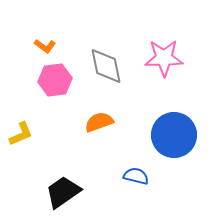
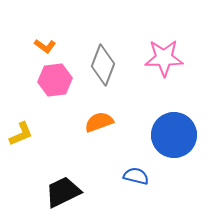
gray diamond: moved 3 px left, 1 px up; rotated 33 degrees clockwise
black trapezoid: rotated 9 degrees clockwise
